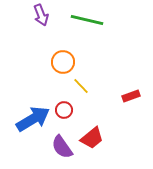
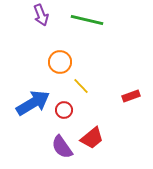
orange circle: moved 3 px left
blue arrow: moved 16 px up
